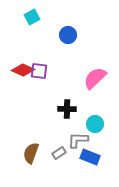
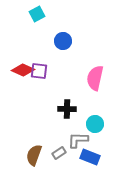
cyan square: moved 5 px right, 3 px up
blue circle: moved 5 px left, 6 px down
pink semicircle: rotated 35 degrees counterclockwise
brown semicircle: moved 3 px right, 2 px down
